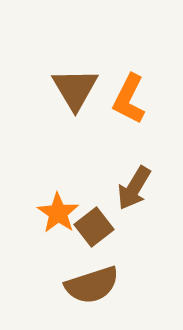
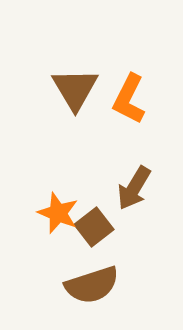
orange star: rotated 12 degrees counterclockwise
